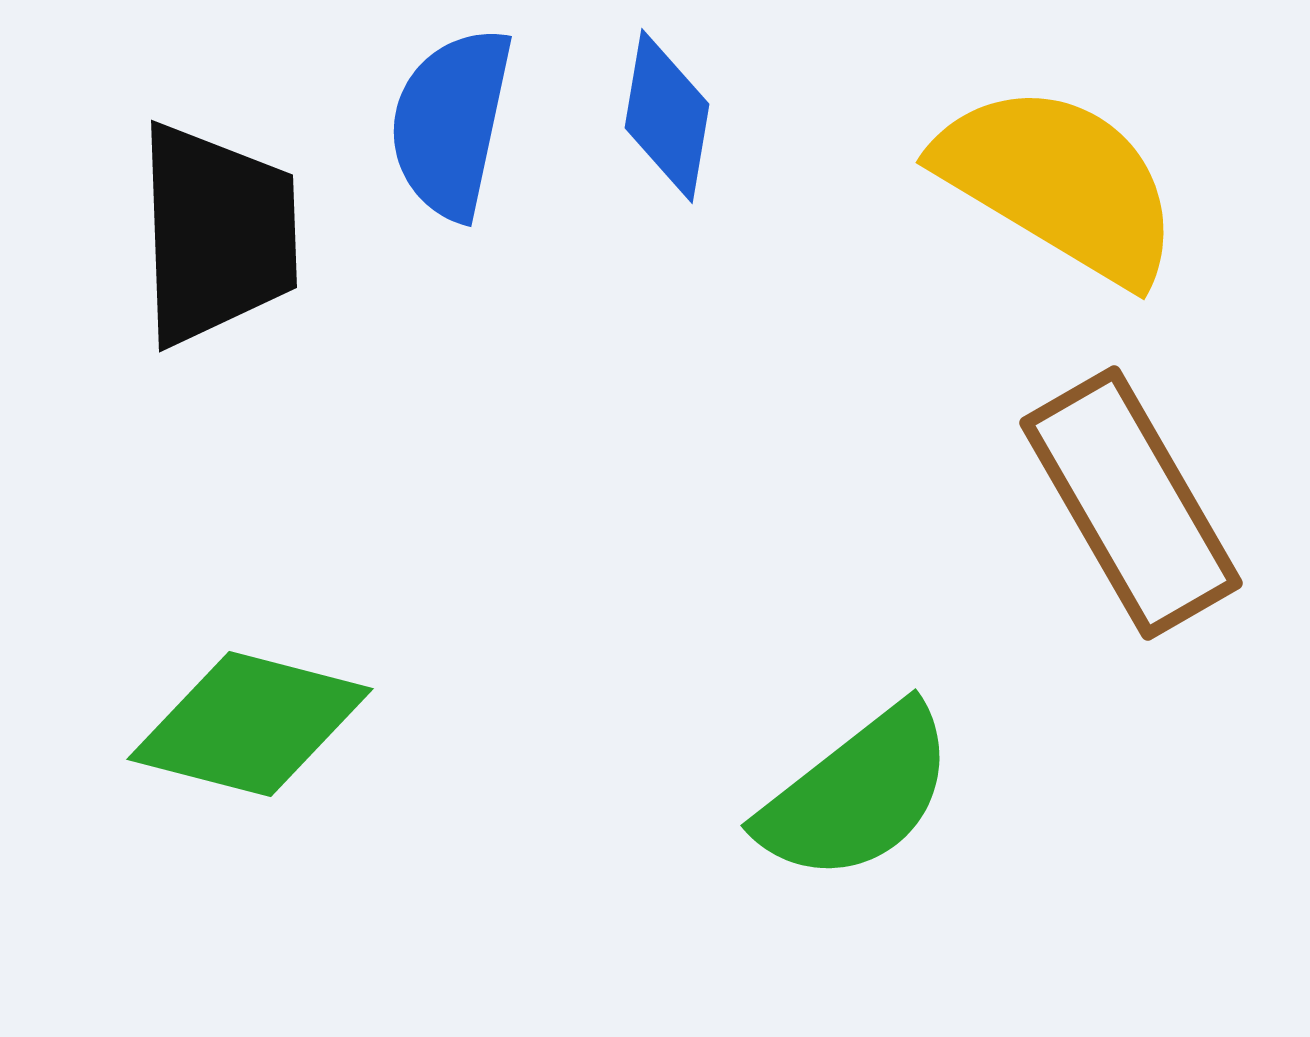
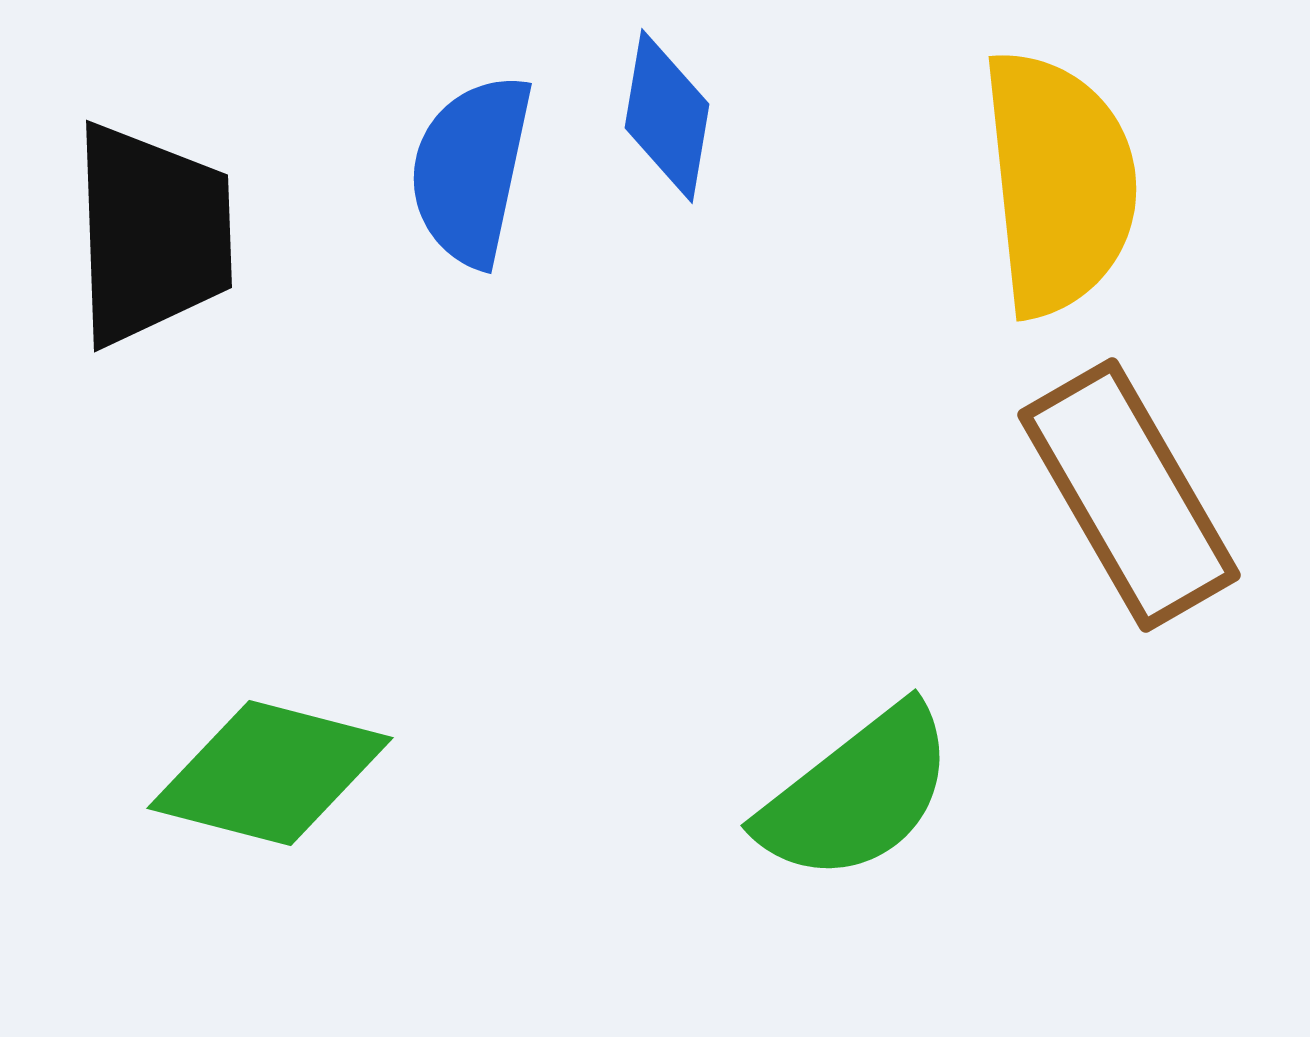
blue semicircle: moved 20 px right, 47 px down
yellow semicircle: rotated 53 degrees clockwise
black trapezoid: moved 65 px left
brown rectangle: moved 2 px left, 8 px up
green diamond: moved 20 px right, 49 px down
